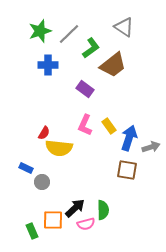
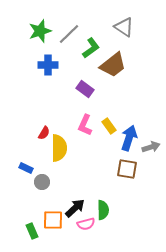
yellow semicircle: rotated 96 degrees counterclockwise
brown square: moved 1 px up
